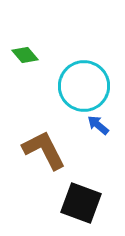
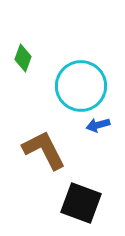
green diamond: moved 2 px left, 3 px down; rotated 60 degrees clockwise
cyan circle: moved 3 px left
blue arrow: rotated 55 degrees counterclockwise
